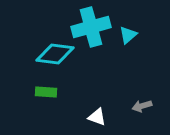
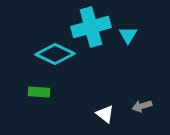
cyan triangle: rotated 18 degrees counterclockwise
cyan diamond: rotated 18 degrees clockwise
green rectangle: moved 7 px left
white triangle: moved 8 px right, 3 px up; rotated 18 degrees clockwise
